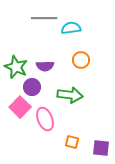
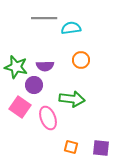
green star: rotated 10 degrees counterclockwise
purple circle: moved 2 px right, 2 px up
green arrow: moved 2 px right, 4 px down
pink square: rotated 10 degrees counterclockwise
pink ellipse: moved 3 px right, 1 px up
orange square: moved 1 px left, 5 px down
